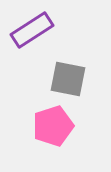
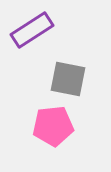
pink pentagon: rotated 12 degrees clockwise
